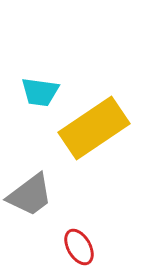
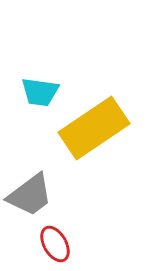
red ellipse: moved 24 px left, 3 px up
